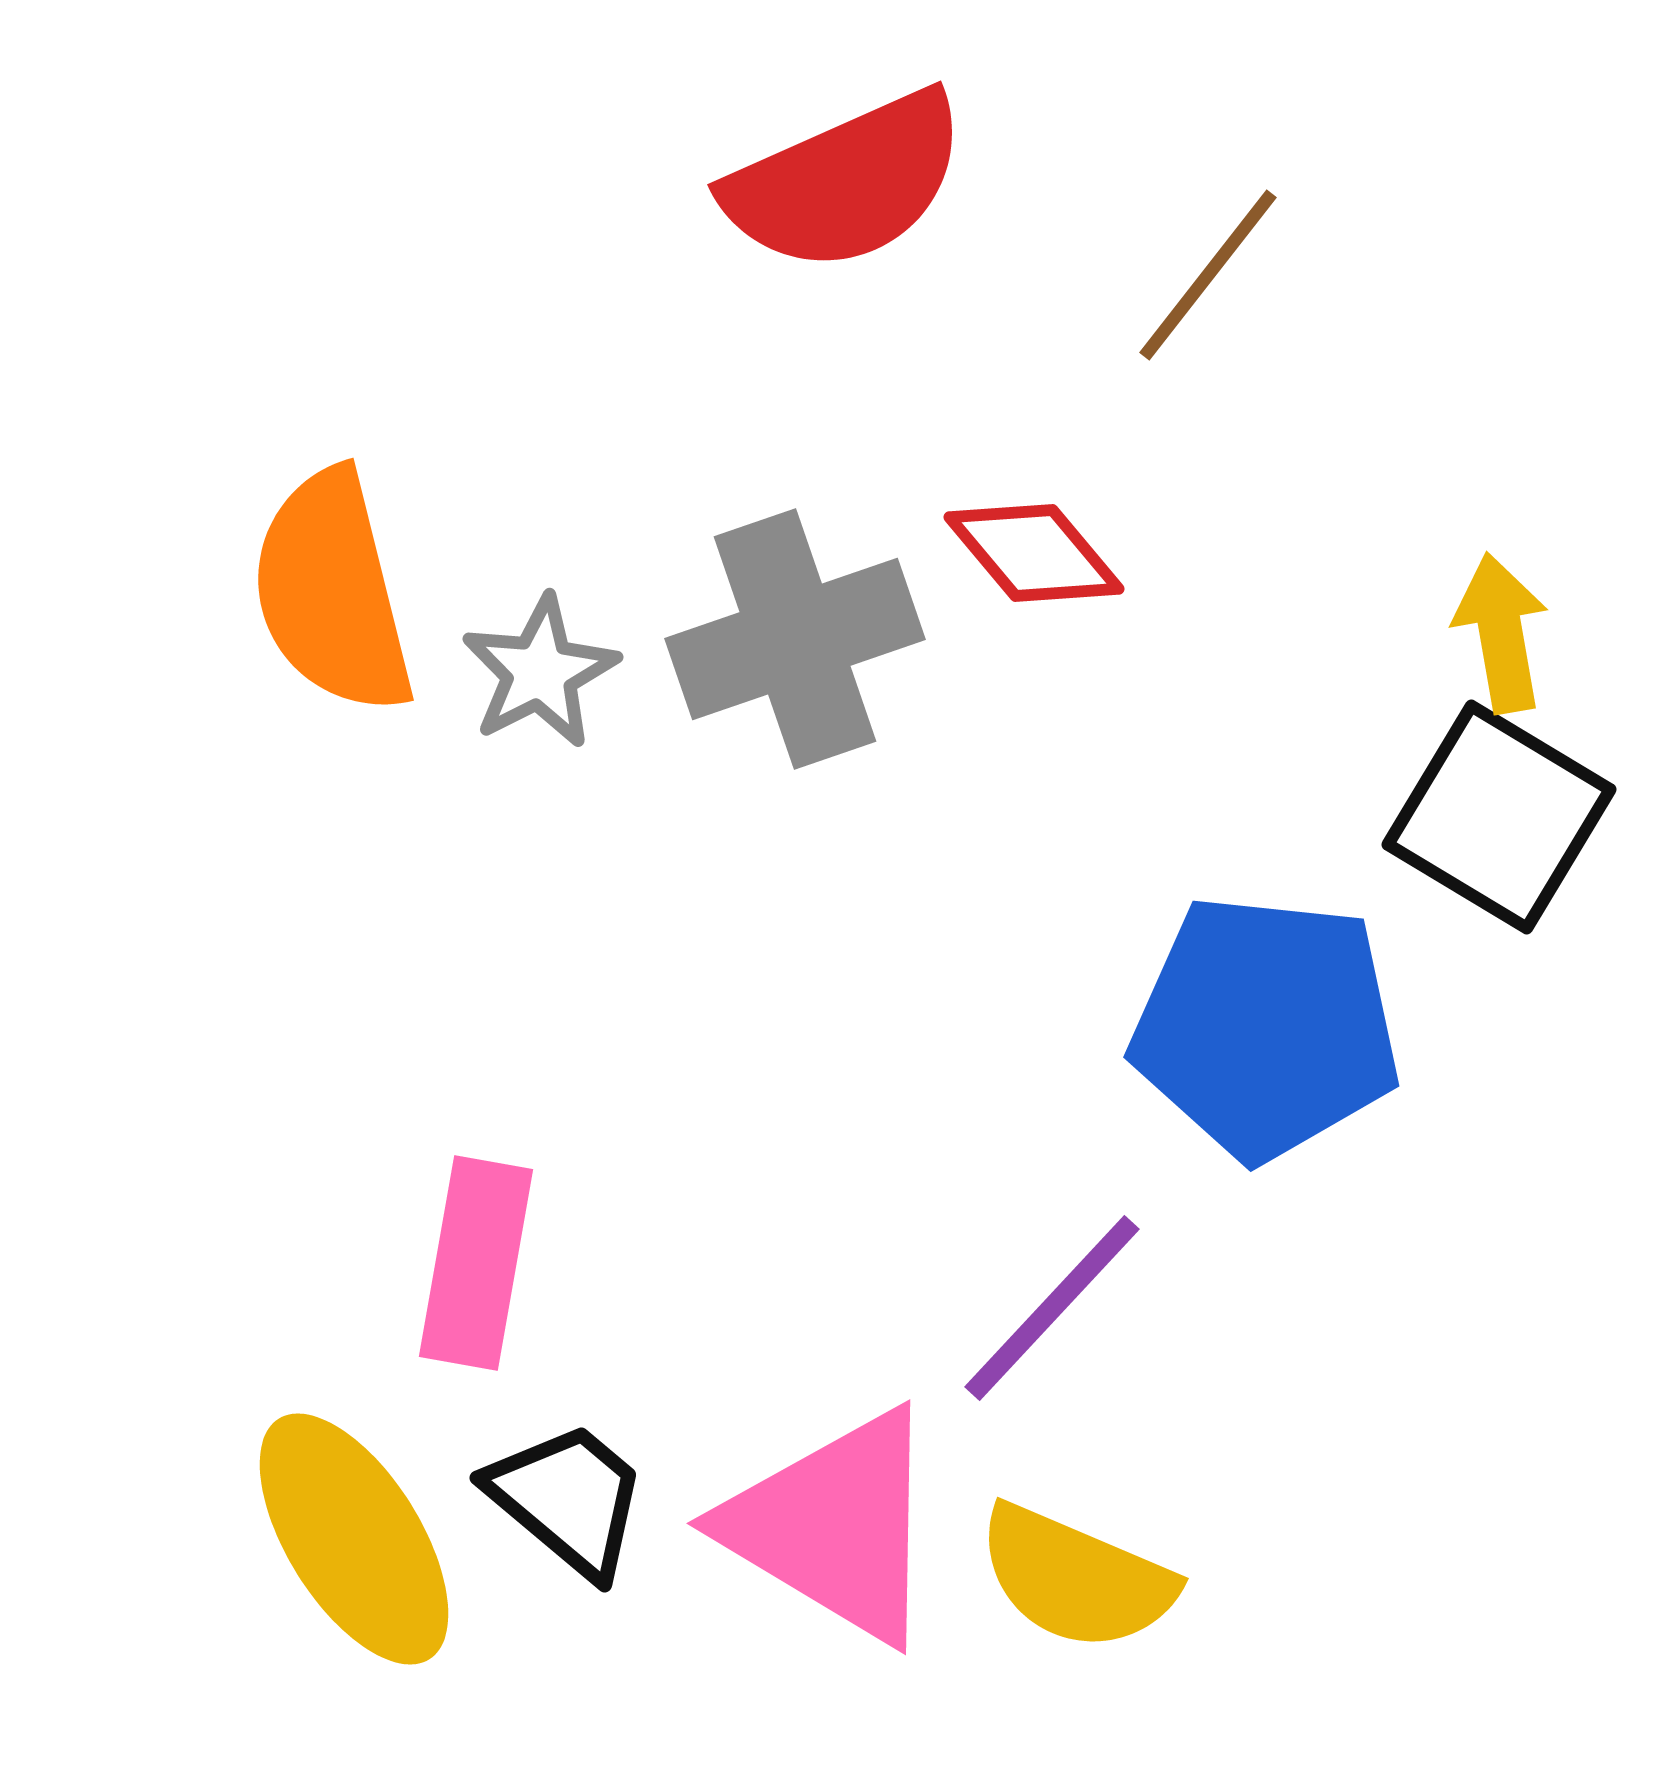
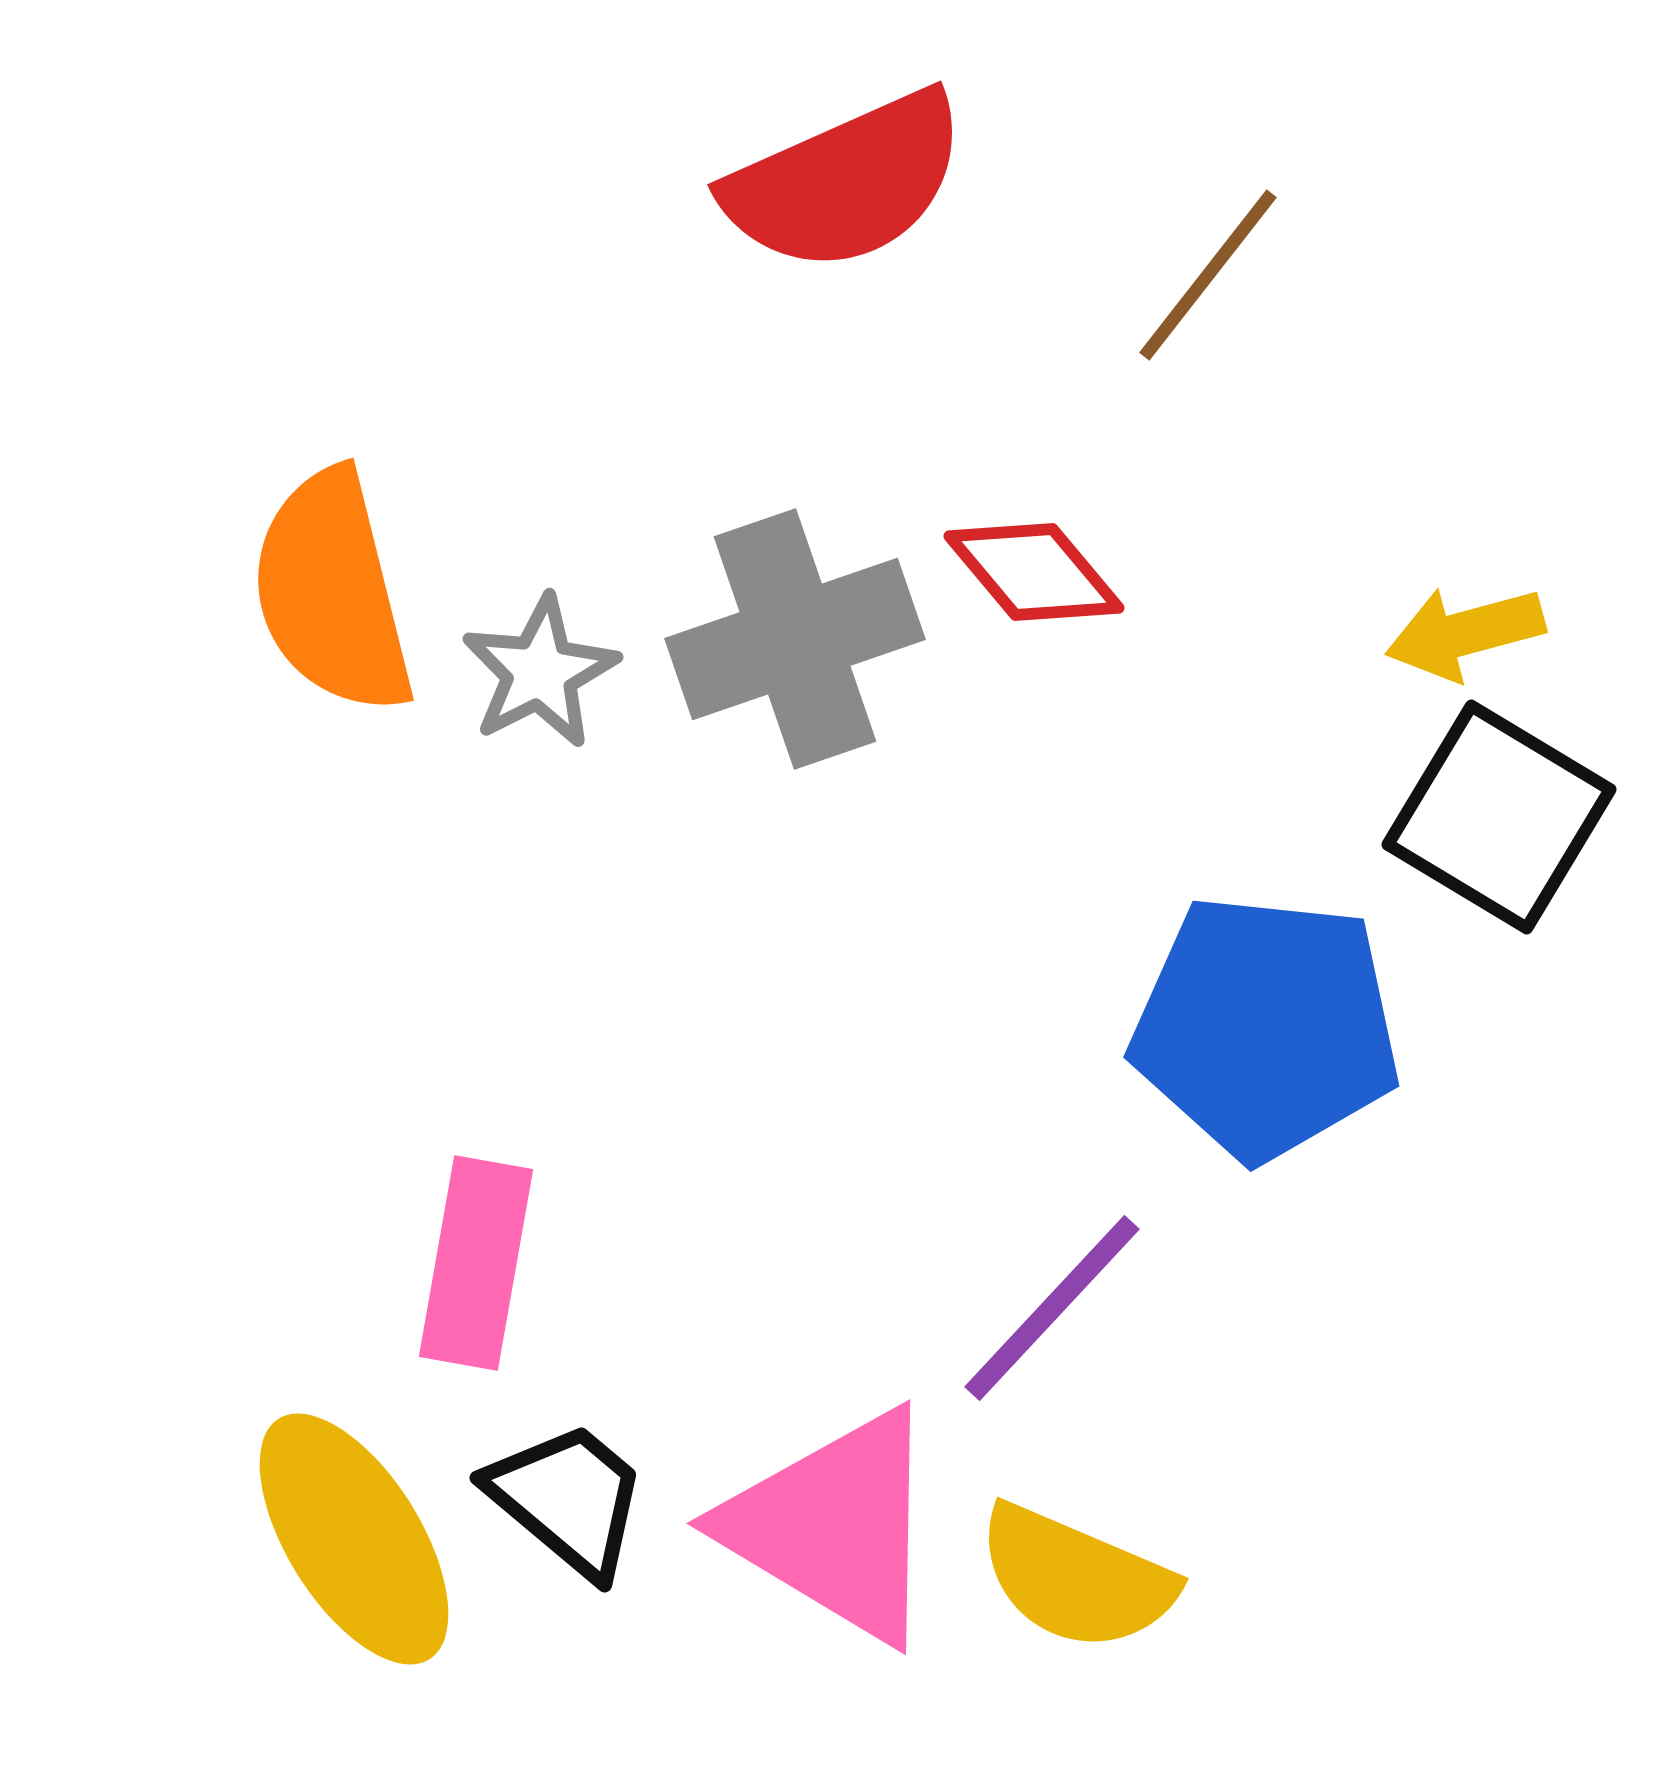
red diamond: moved 19 px down
yellow arrow: moved 36 px left; rotated 95 degrees counterclockwise
